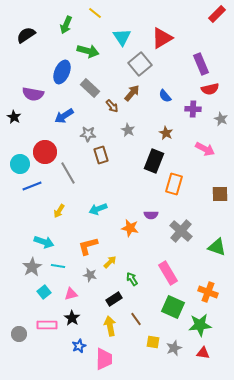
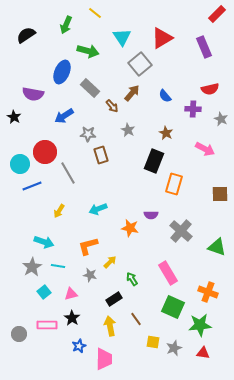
purple rectangle at (201, 64): moved 3 px right, 17 px up
